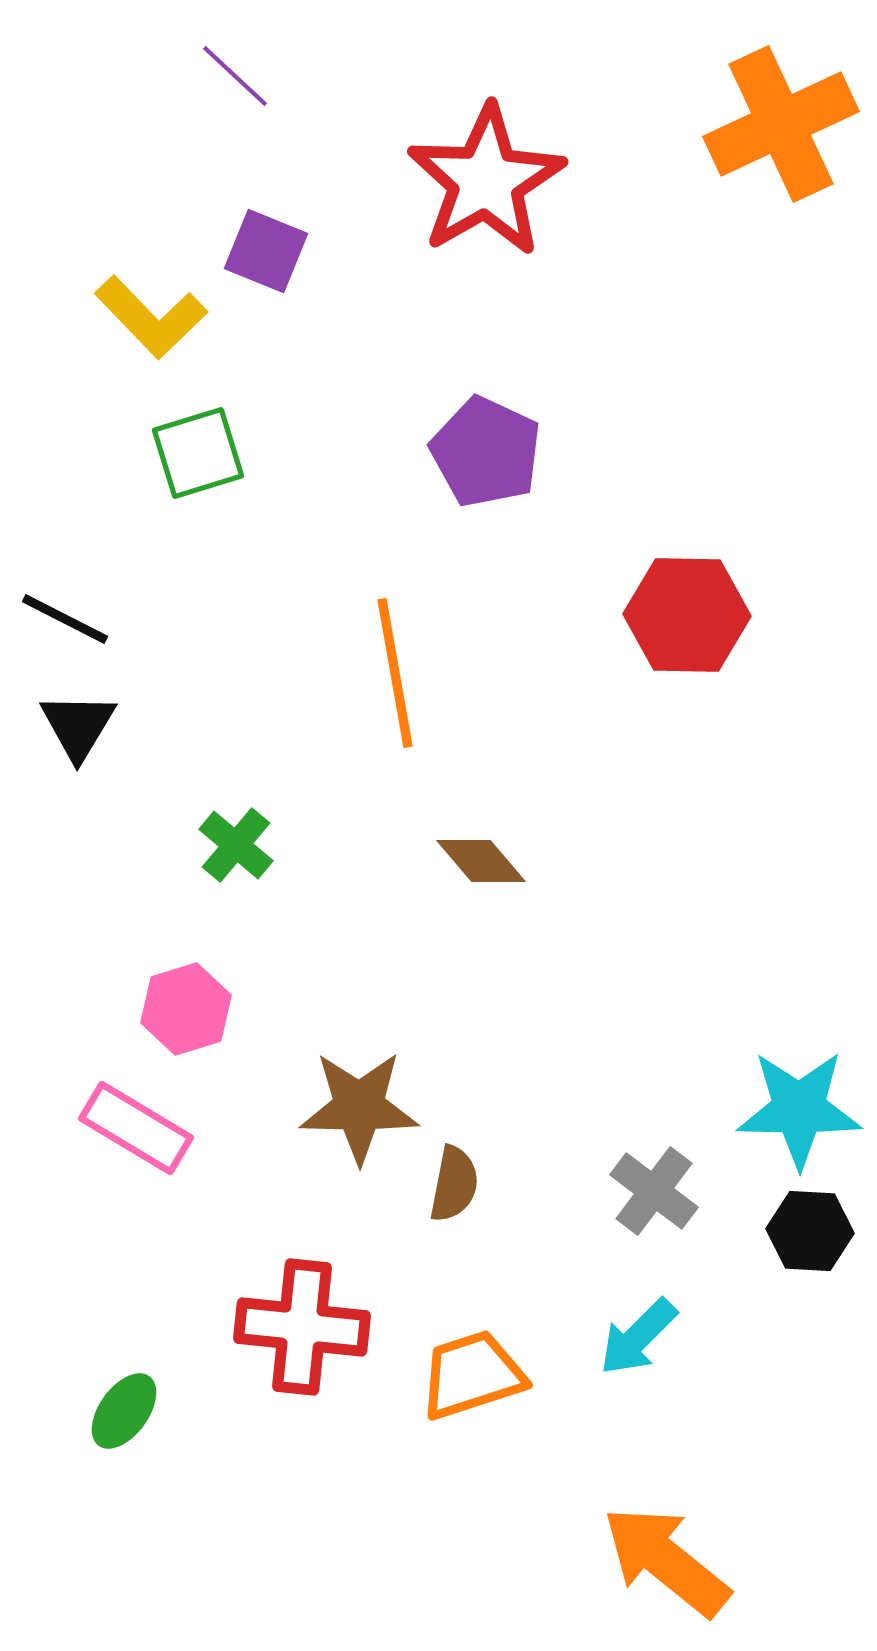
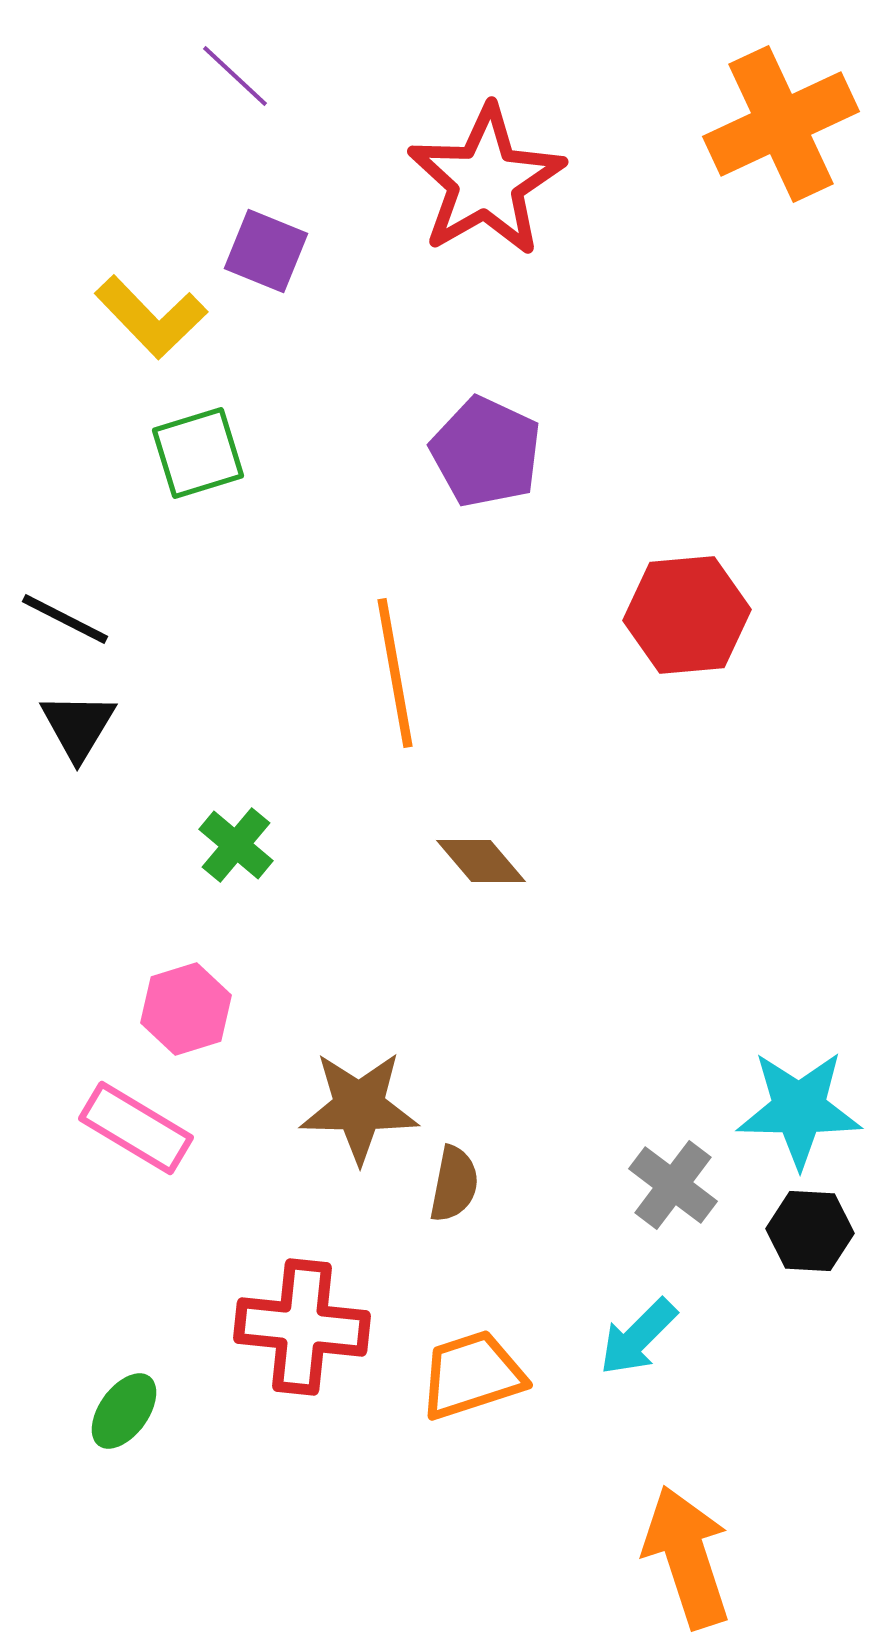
red hexagon: rotated 6 degrees counterclockwise
gray cross: moved 19 px right, 6 px up
orange arrow: moved 21 px right, 4 px up; rotated 33 degrees clockwise
